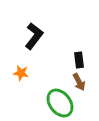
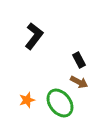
black rectangle: rotated 21 degrees counterclockwise
orange star: moved 6 px right, 27 px down; rotated 28 degrees counterclockwise
brown arrow: rotated 36 degrees counterclockwise
